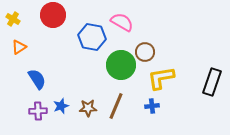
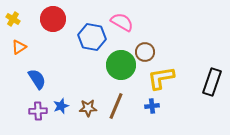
red circle: moved 4 px down
